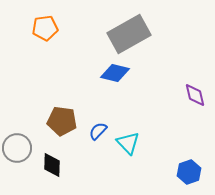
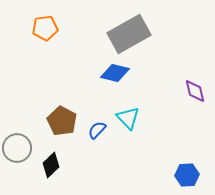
purple diamond: moved 4 px up
brown pentagon: rotated 20 degrees clockwise
blue semicircle: moved 1 px left, 1 px up
cyan triangle: moved 25 px up
black diamond: moved 1 px left; rotated 45 degrees clockwise
blue hexagon: moved 2 px left, 3 px down; rotated 15 degrees clockwise
